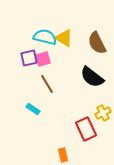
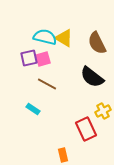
brown line: rotated 30 degrees counterclockwise
yellow cross: moved 2 px up
